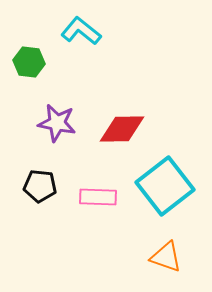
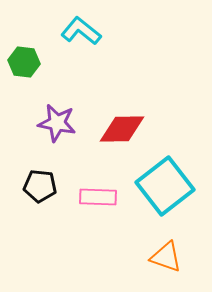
green hexagon: moved 5 px left
